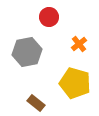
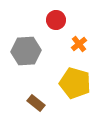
red circle: moved 7 px right, 3 px down
gray hexagon: moved 1 px left, 1 px up; rotated 8 degrees clockwise
